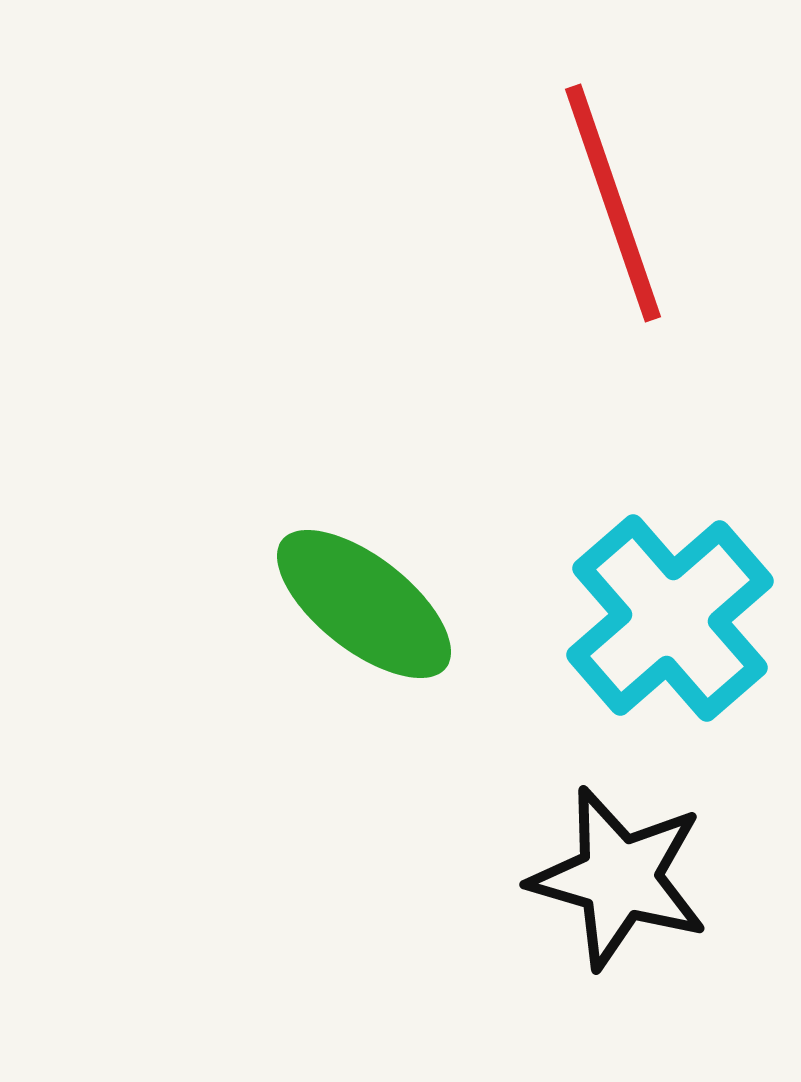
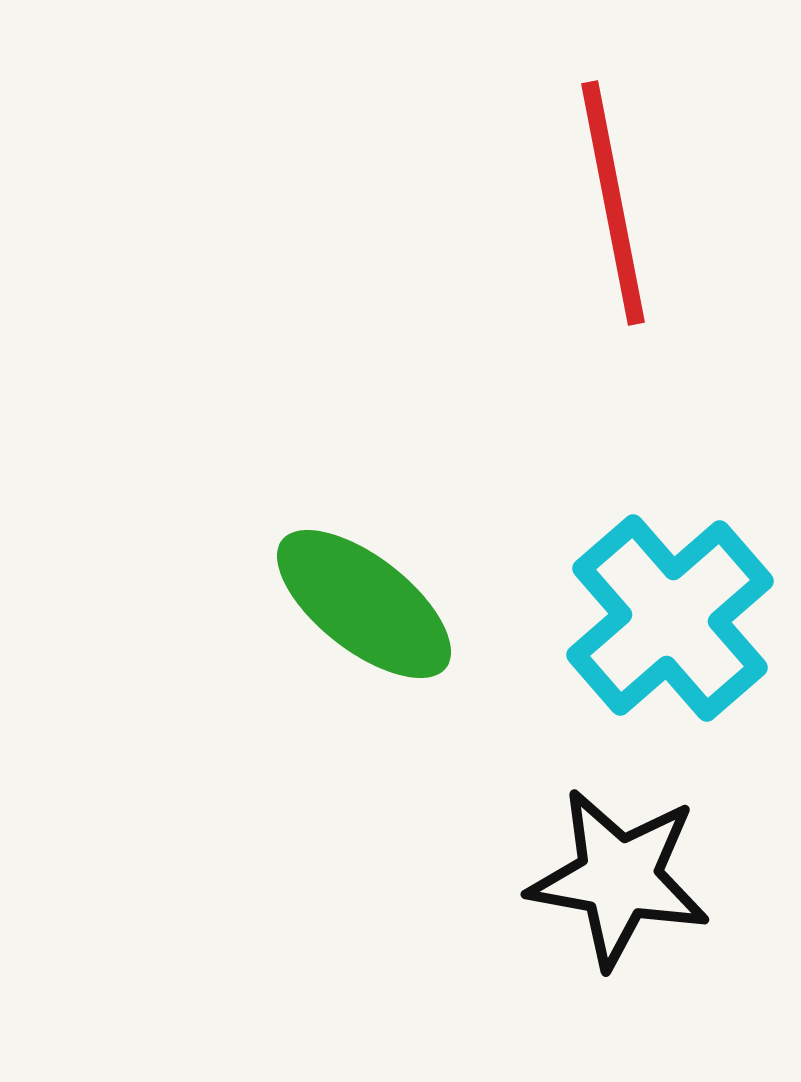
red line: rotated 8 degrees clockwise
black star: rotated 6 degrees counterclockwise
